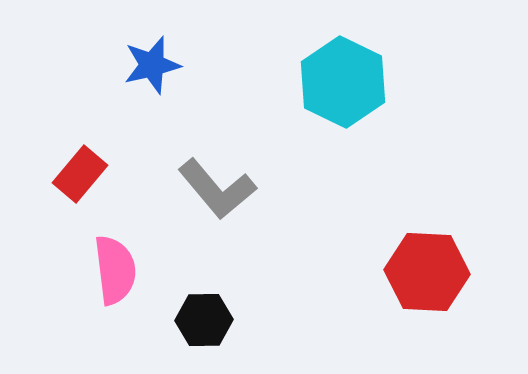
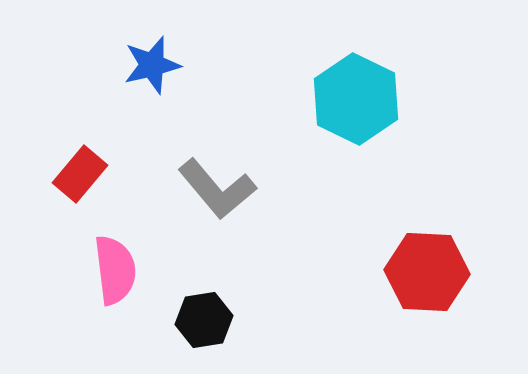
cyan hexagon: moved 13 px right, 17 px down
black hexagon: rotated 8 degrees counterclockwise
